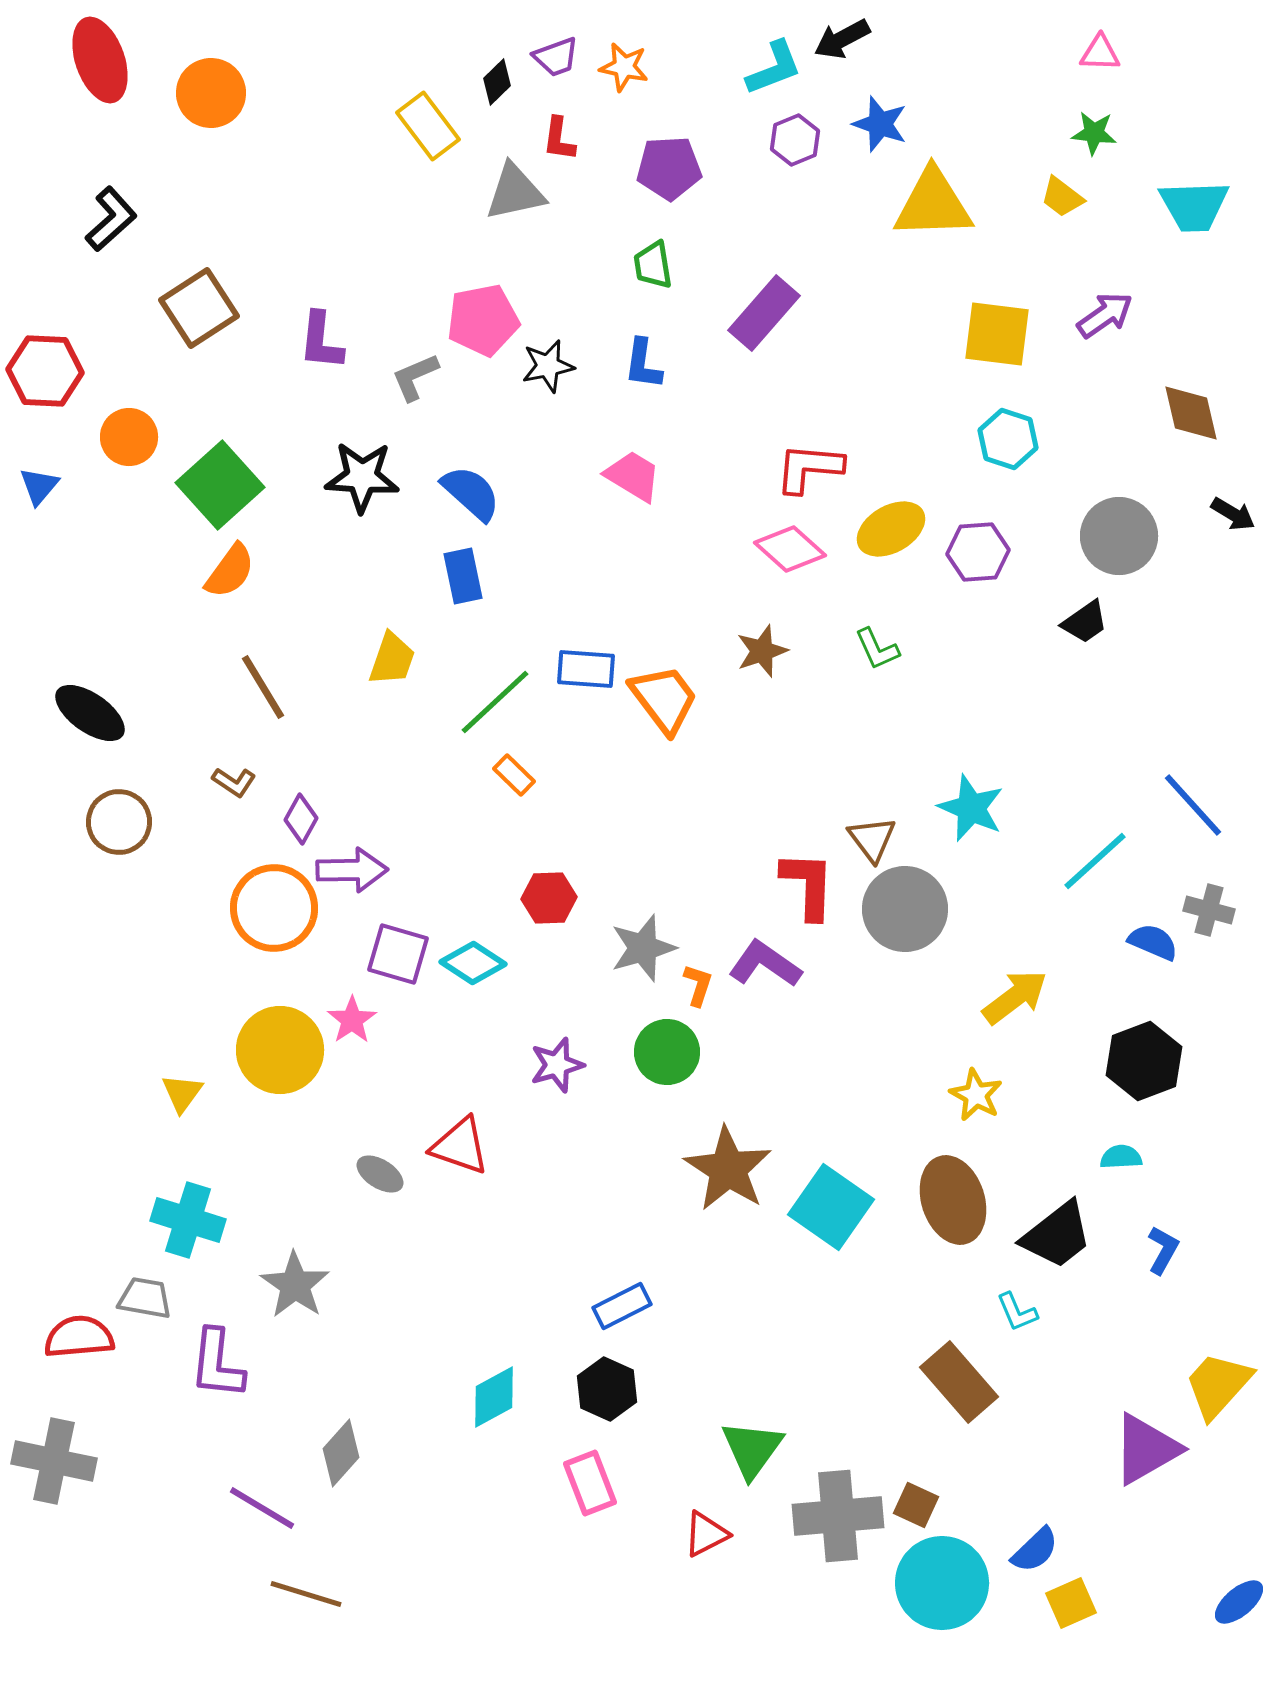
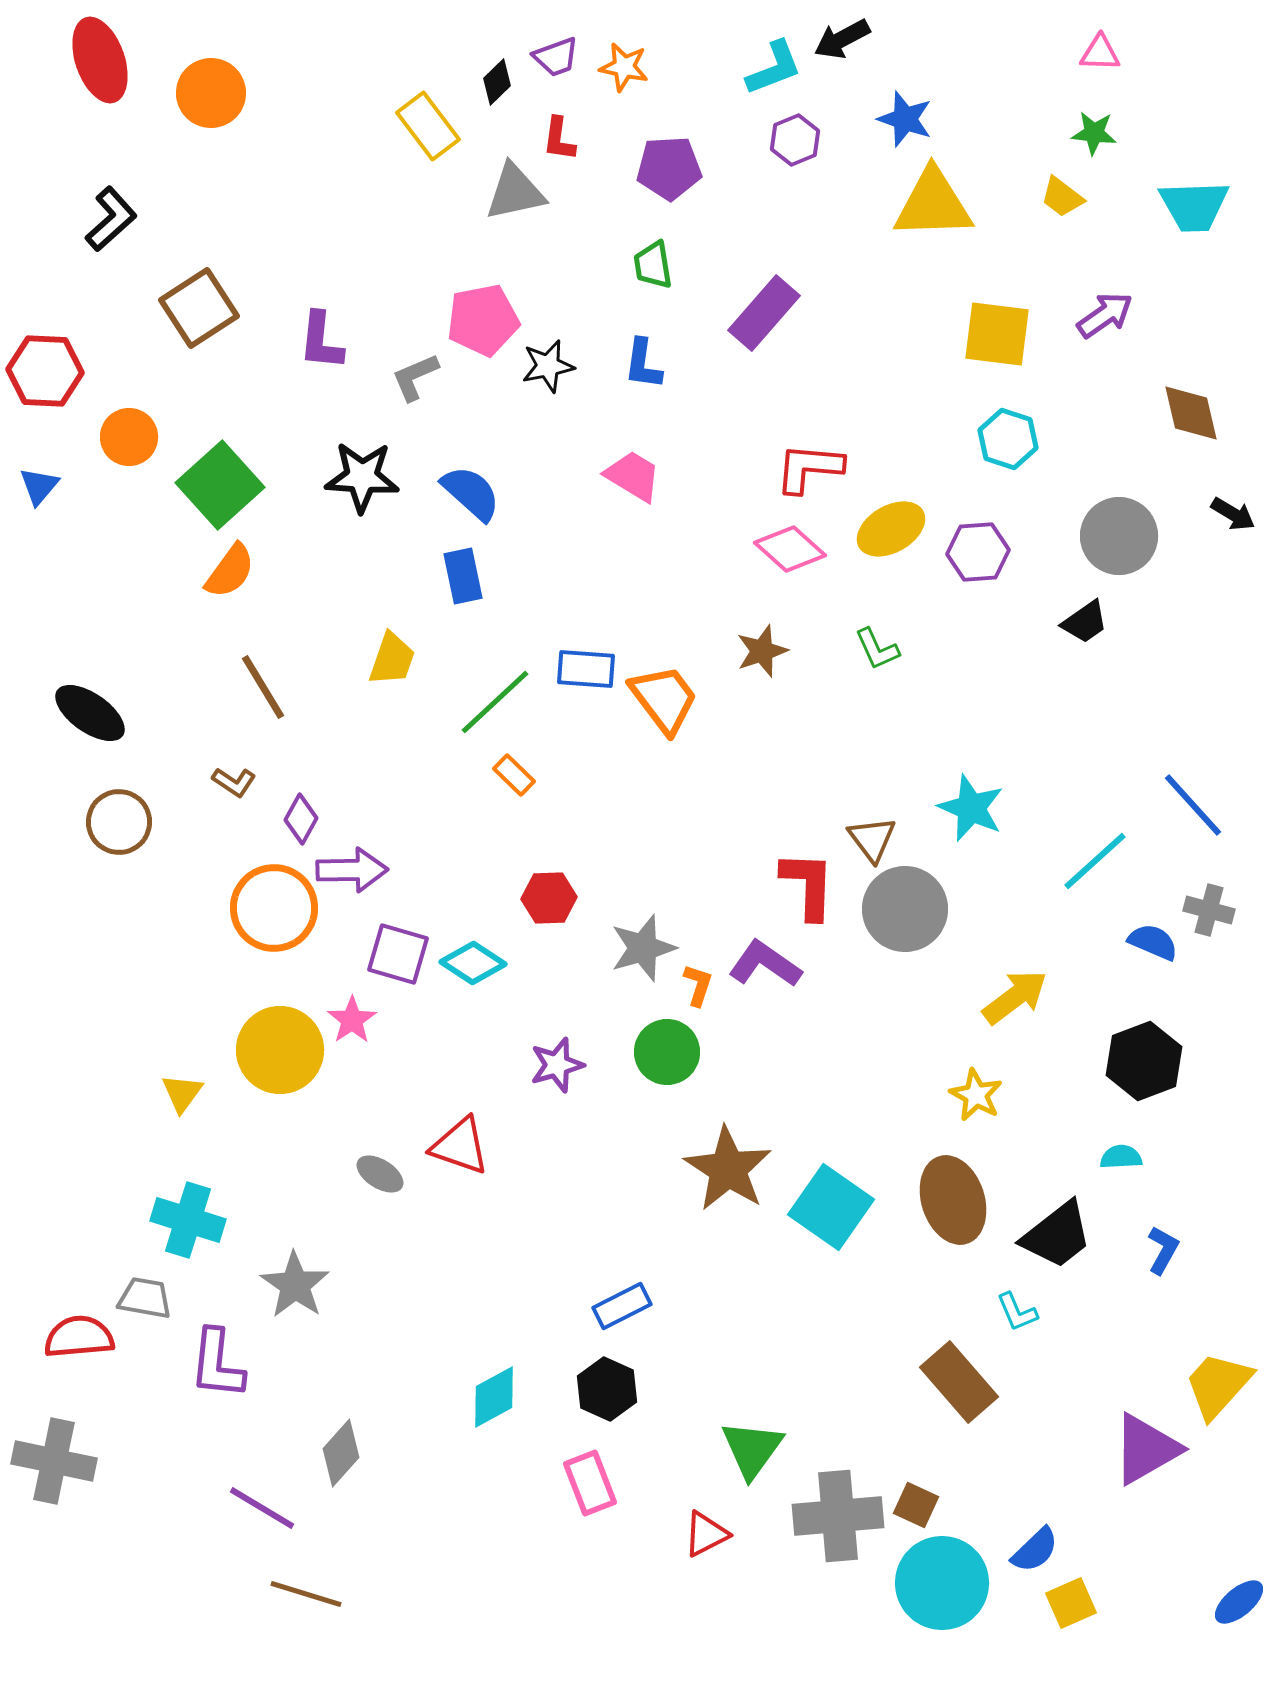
blue star at (880, 124): moved 25 px right, 5 px up
